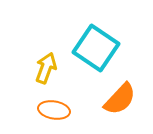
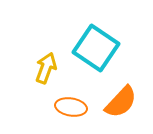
orange semicircle: moved 1 px right, 3 px down
orange ellipse: moved 17 px right, 3 px up
